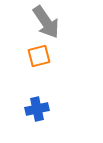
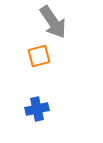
gray arrow: moved 7 px right
